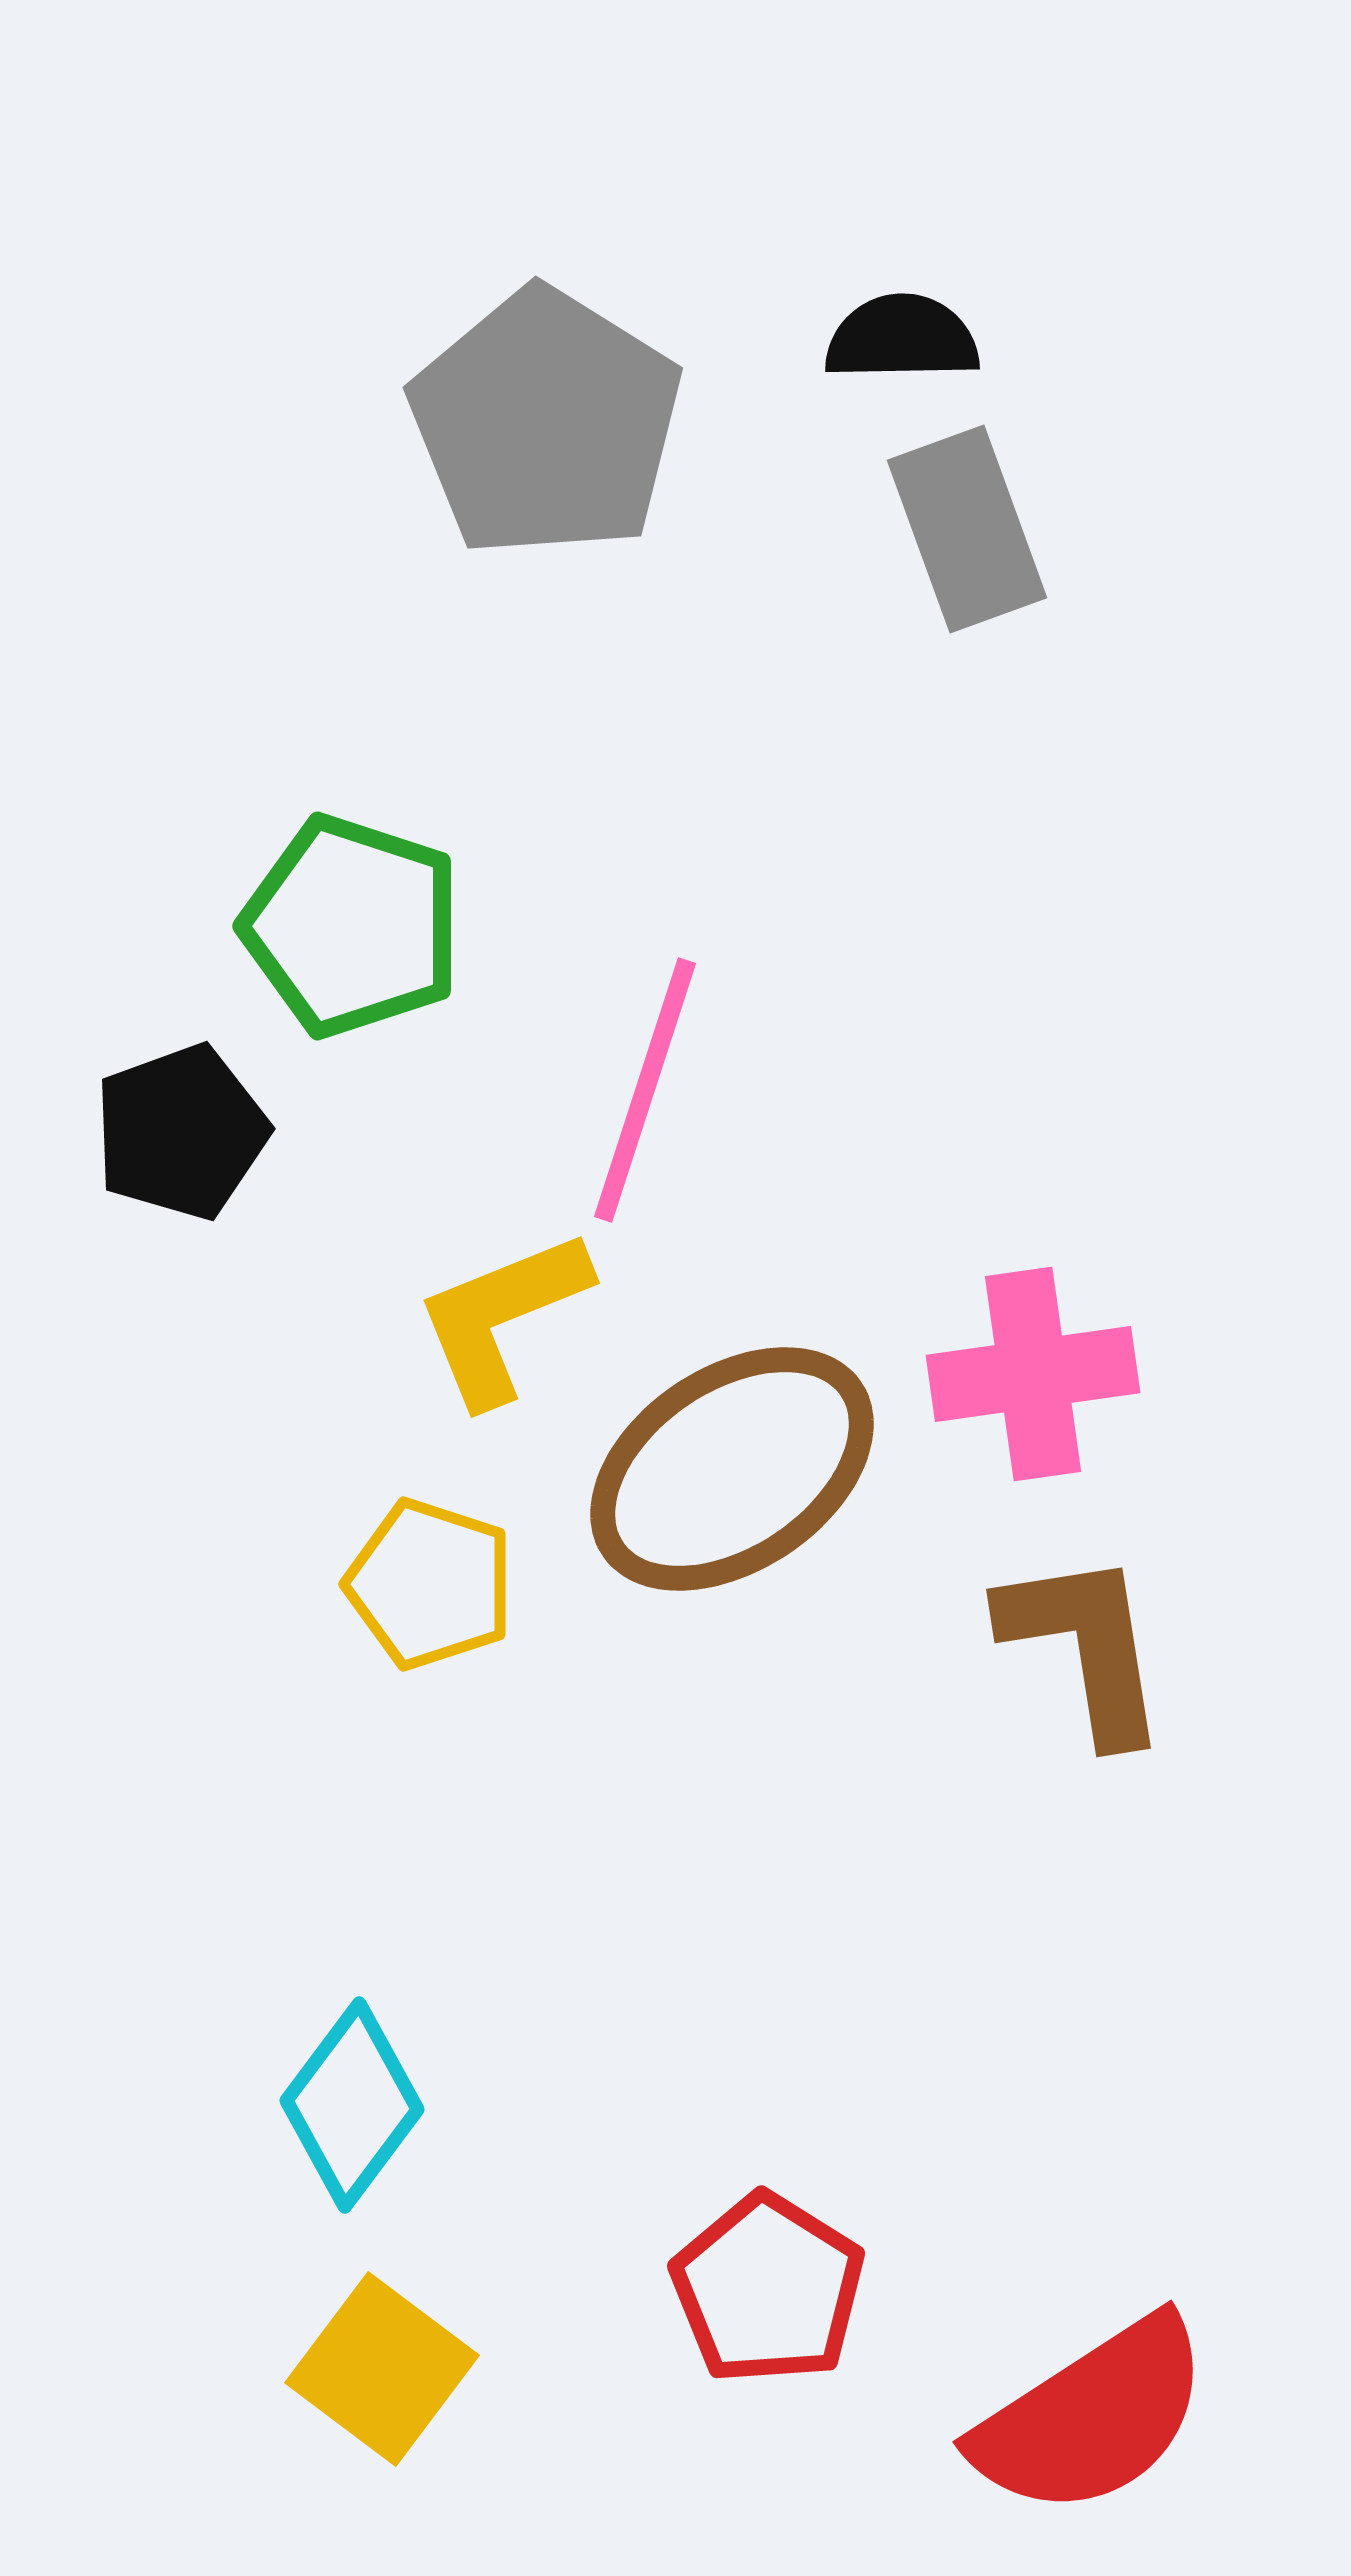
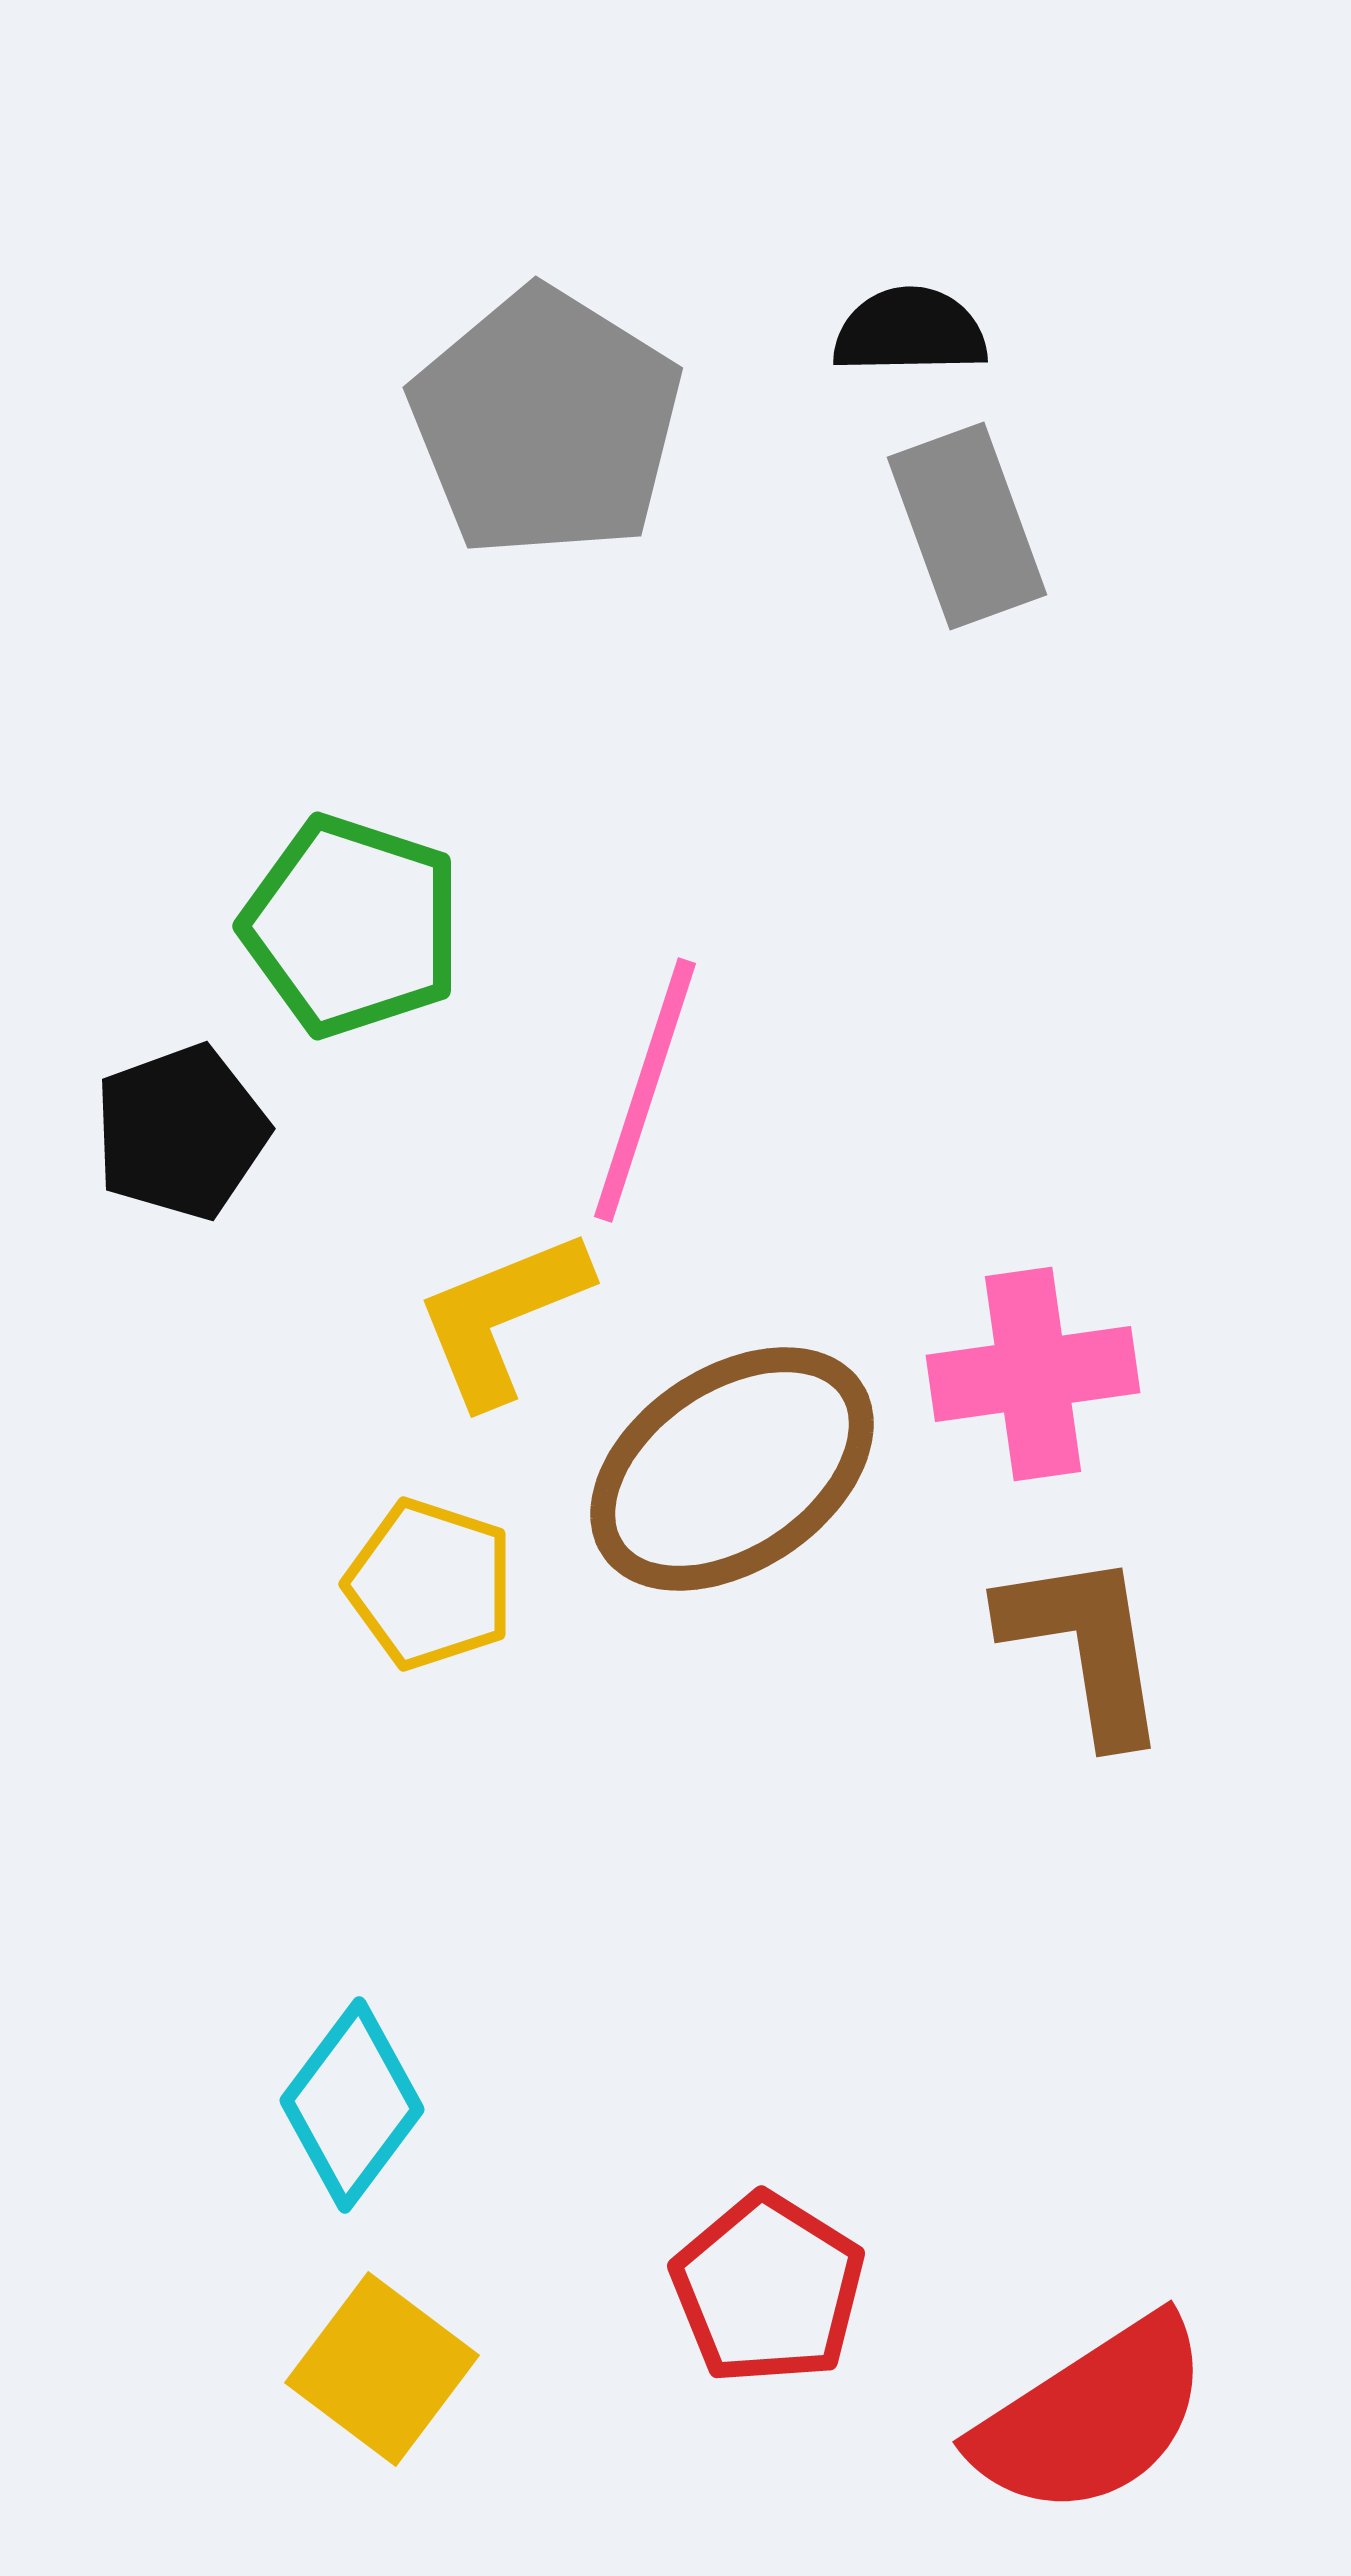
black semicircle: moved 8 px right, 7 px up
gray rectangle: moved 3 px up
